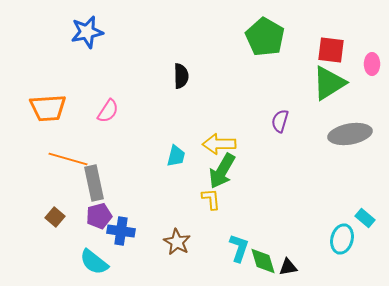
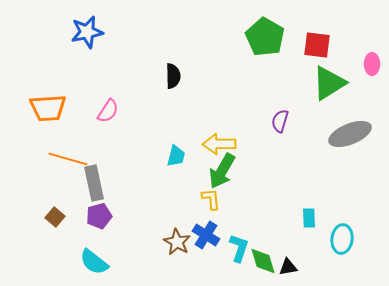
red square: moved 14 px left, 5 px up
black semicircle: moved 8 px left
gray ellipse: rotated 12 degrees counterclockwise
cyan rectangle: moved 56 px left; rotated 48 degrees clockwise
blue cross: moved 85 px right, 4 px down; rotated 24 degrees clockwise
cyan ellipse: rotated 8 degrees counterclockwise
